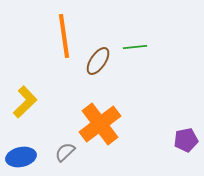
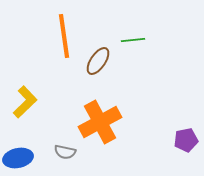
green line: moved 2 px left, 7 px up
orange cross: moved 2 px up; rotated 9 degrees clockwise
gray semicircle: rotated 125 degrees counterclockwise
blue ellipse: moved 3 px left, 1 px down
